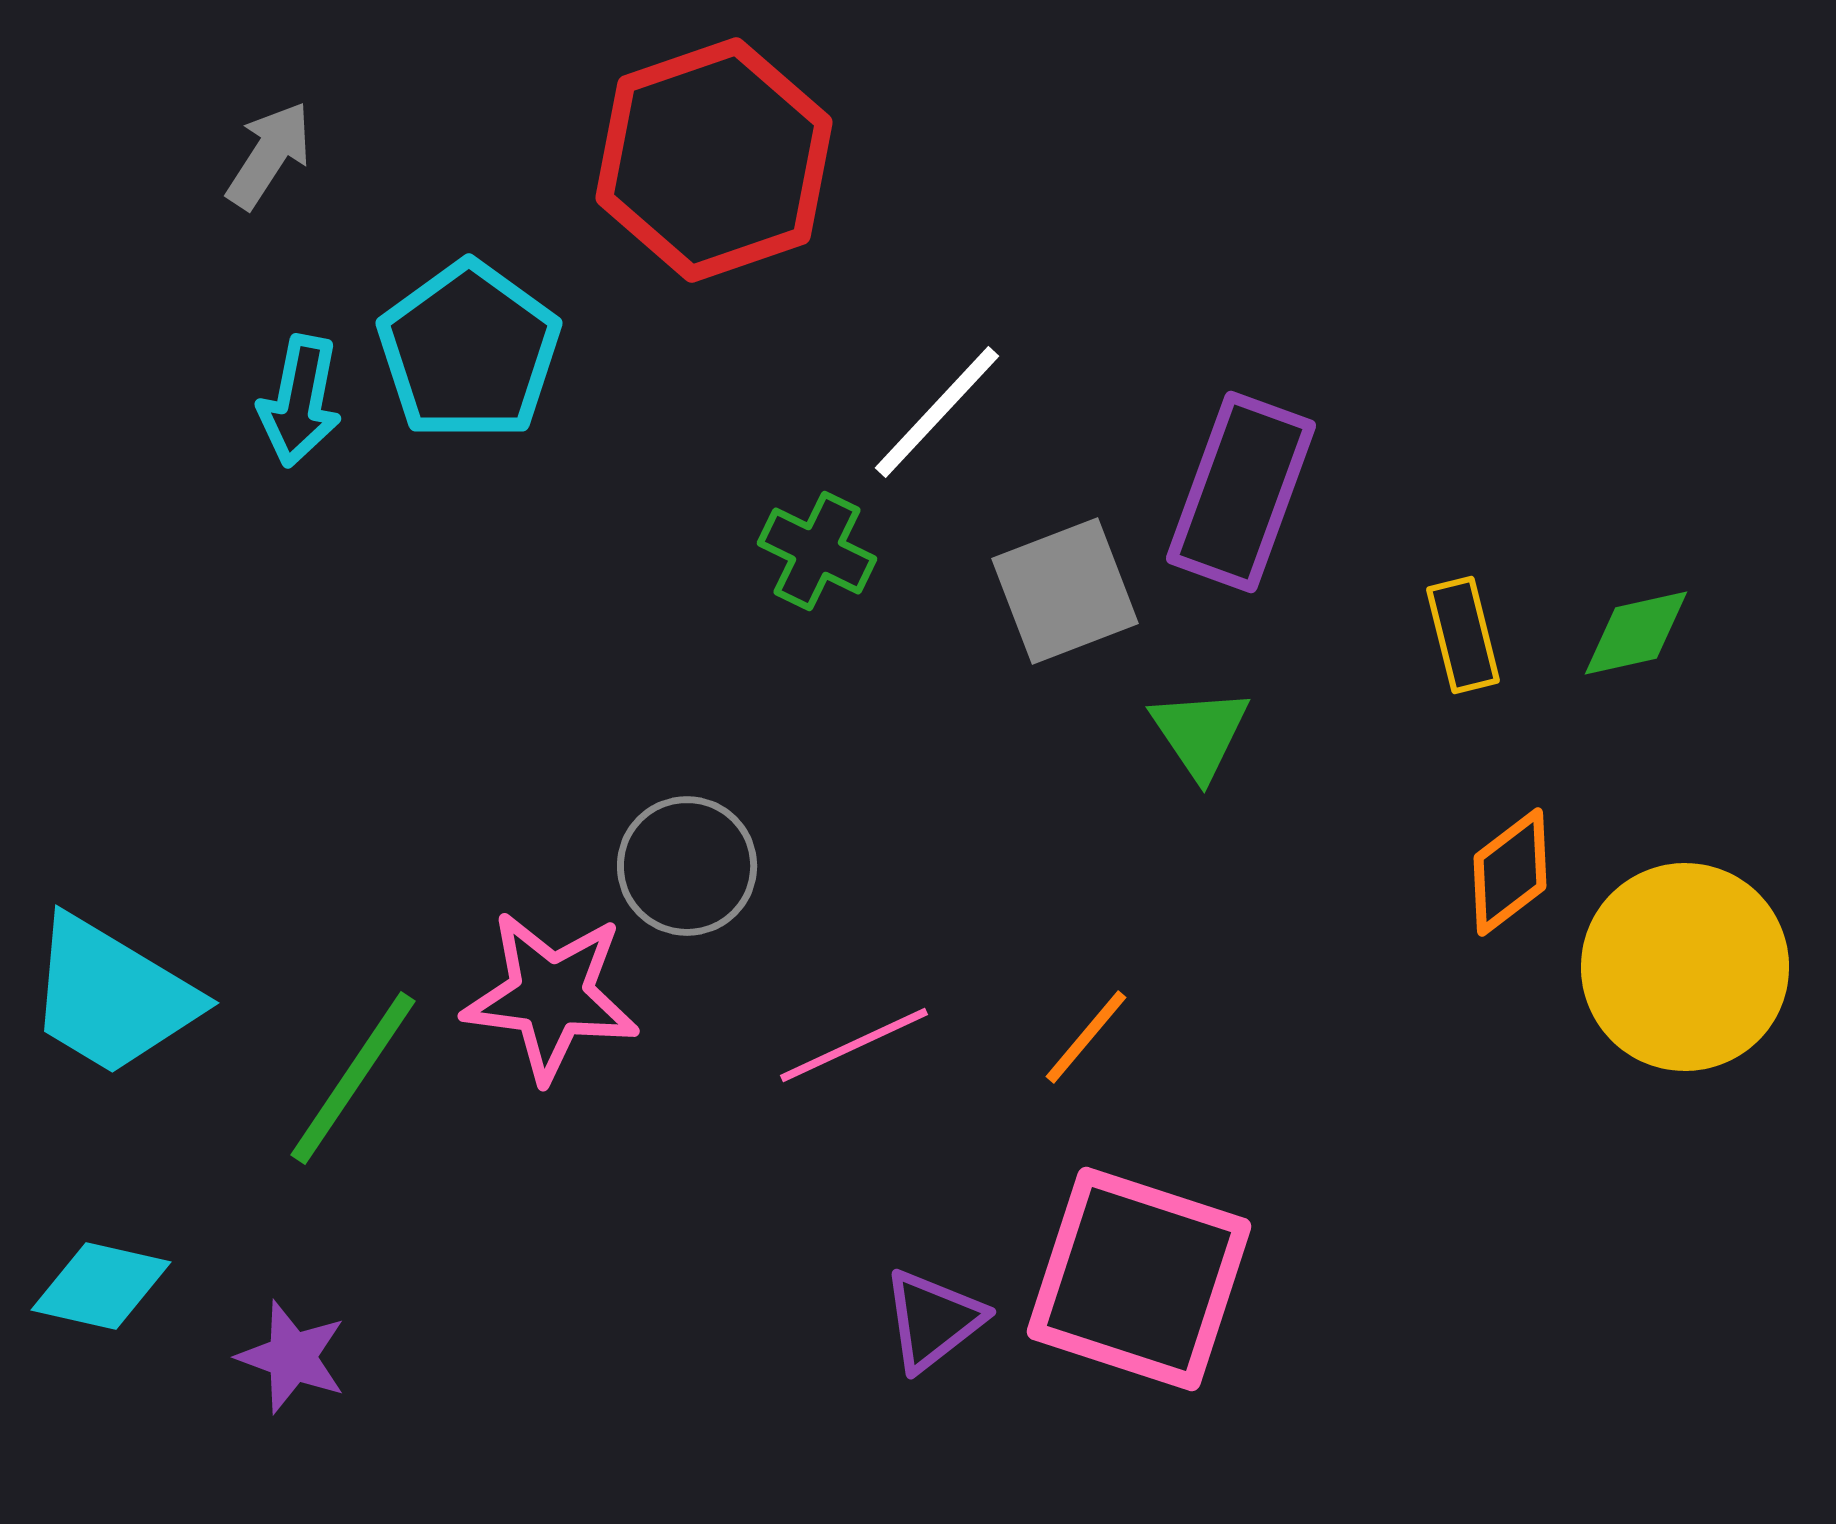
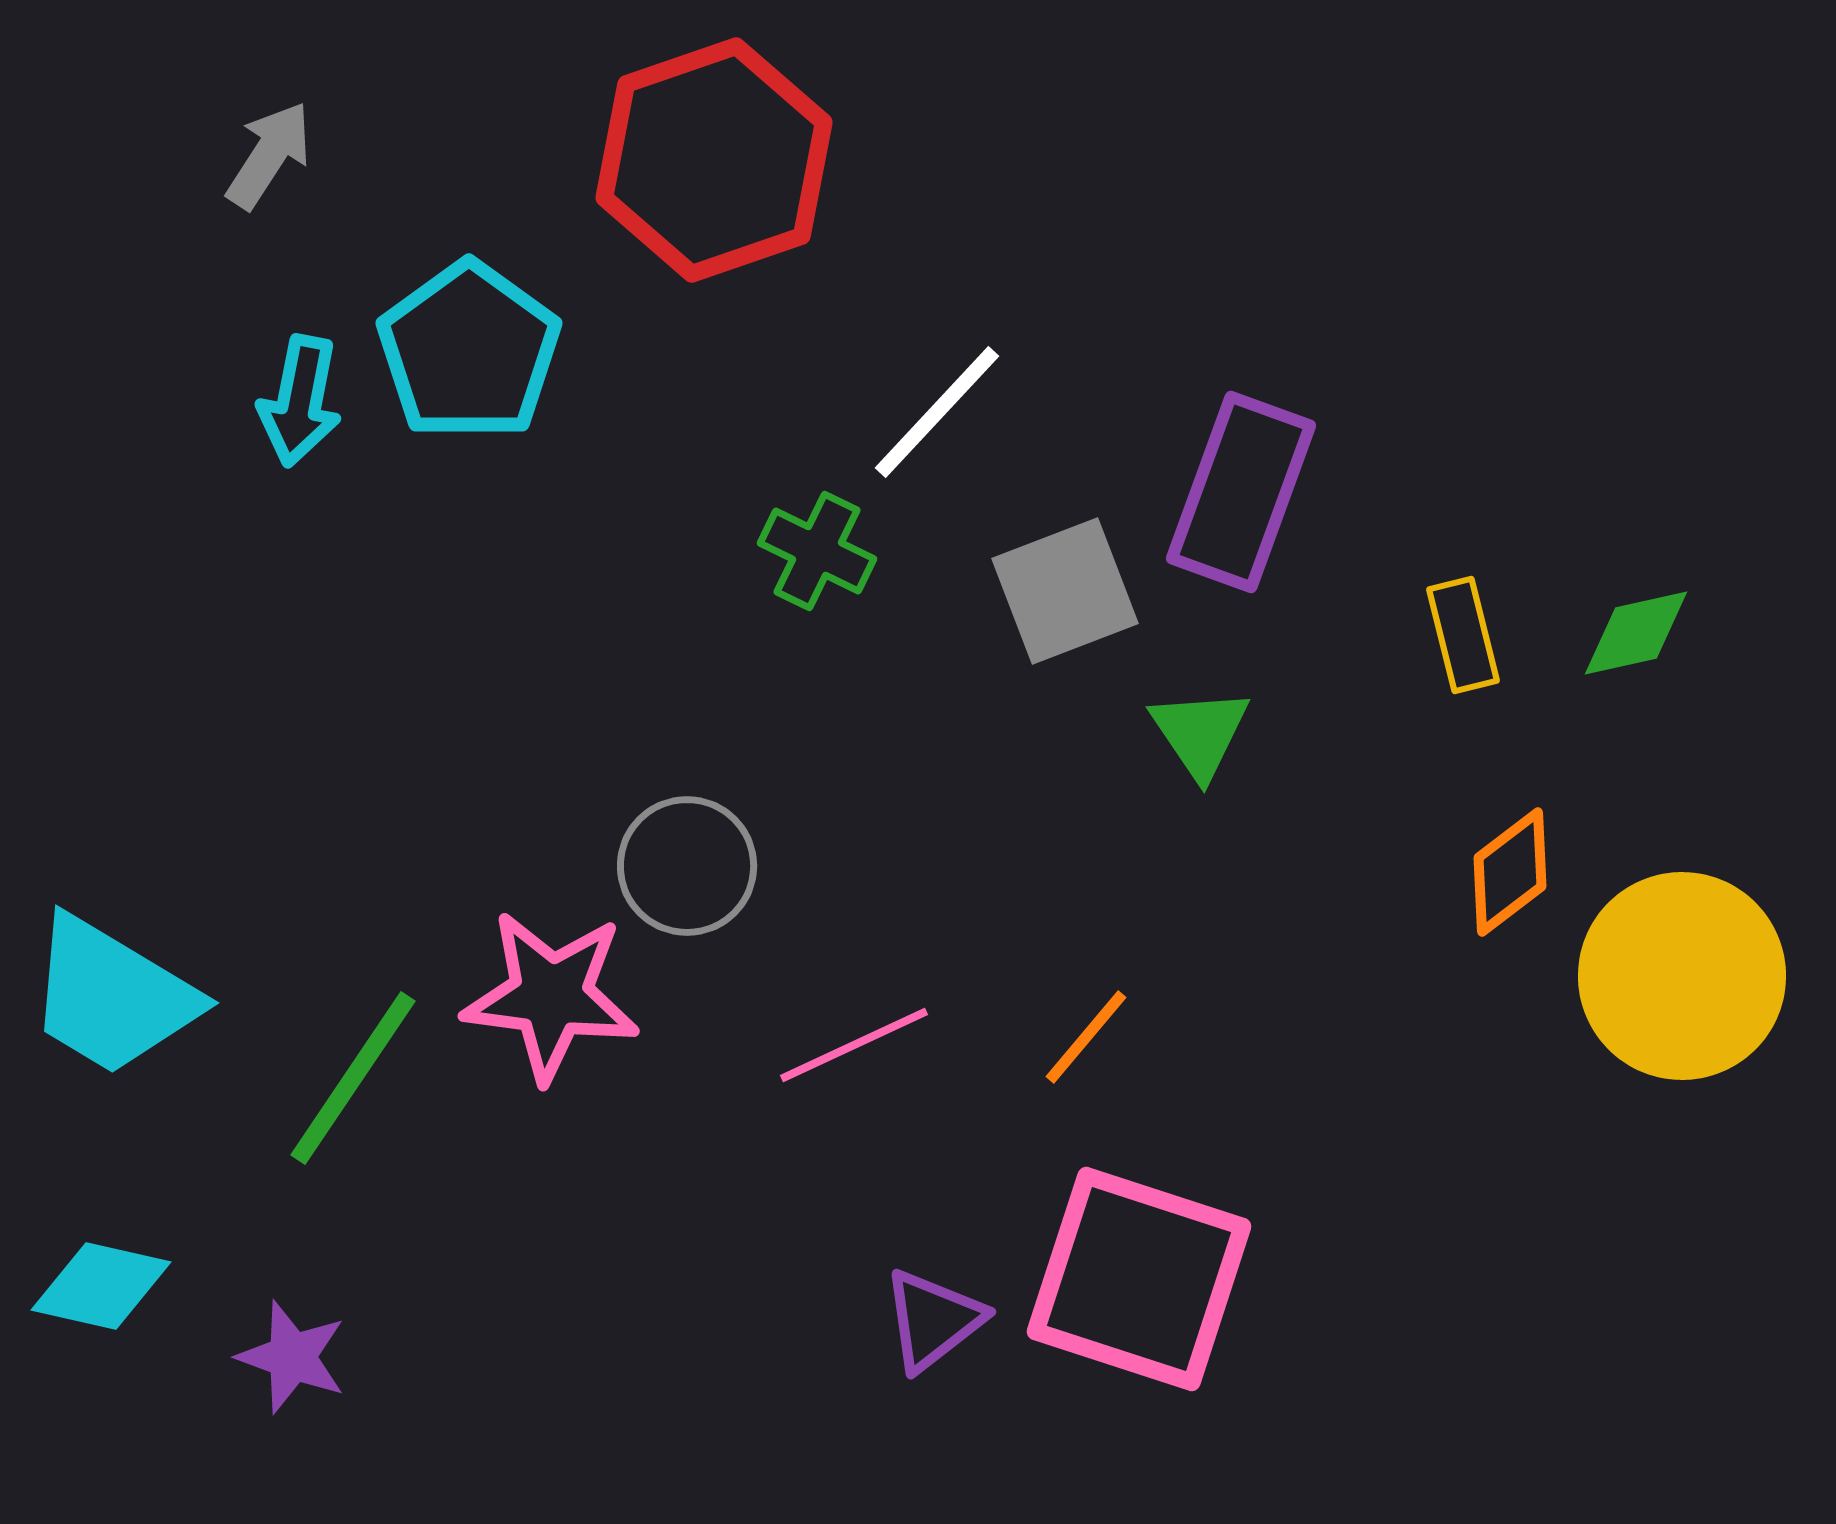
yellow circle: moved 3 px left, 9 px down
